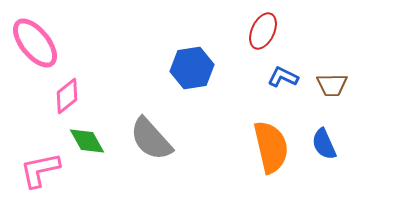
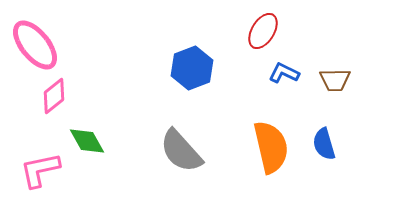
red ellipse: rotated 6 degrees clockwise
pink ellipse: moved 2 px down
blue hexagon: rotated 12 degrees counterclockwise
blue L-shape: moved 1 px right, 4 px up
brown trapezoid: moved 3 px right, 5 px up
pink diamond: moved 13 px left
gray semicircle: moved 30 px right, 12 px down
blue semicircle: rotated 8 degrees clockwise
